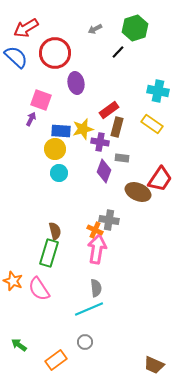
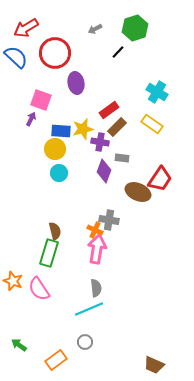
cyan cross: moved 1 px left, 1 px down; rotated 20 degrees clockwise
brown rectangle: rotated 30 degrees clockwise
